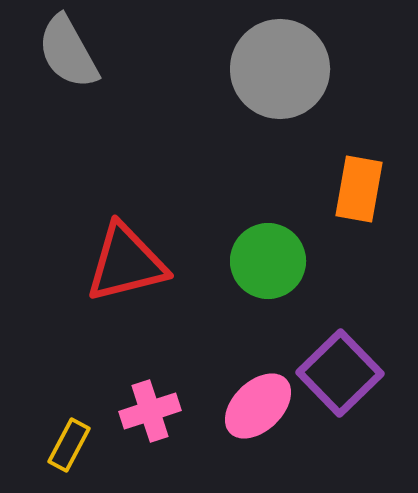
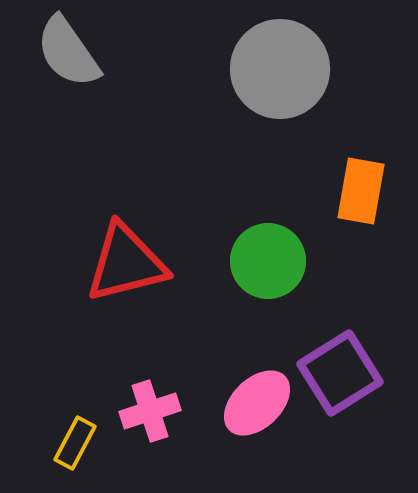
gray semicircle: rotated 6 degrees counterclockwise
orange rectangle: moved 2 px right, 2 px down
purple square: rotated 12 degrees clockwise
pink ellipse: moved 1 px left, 3 px up
yellow rectangle: moved 6 px right, 2 px up
